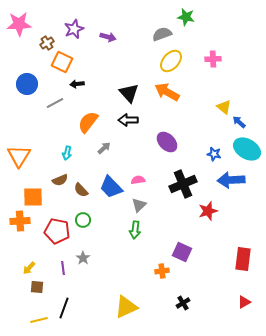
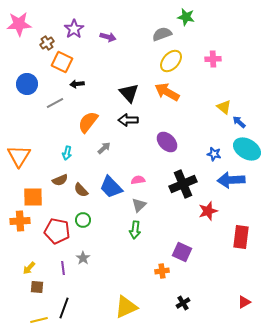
purple star at (74, 29): rotated 12 degrees counterclockwise
red rectangle at (243, 259): moved 2 px left, 22 px up
